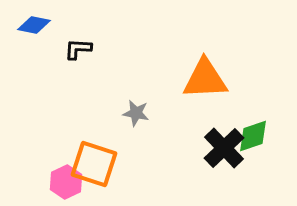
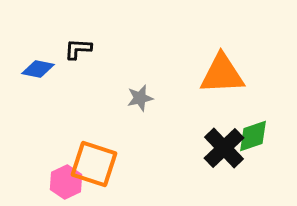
blue diamond: moved 4 px right, 44 px down
orange triangle: moved 17 px right, 5 px up
gray star: moved 4 px right, 15 px up; rotated 24 degrees counterclockwise
